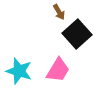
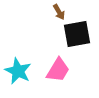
black square: rotated 32 degrees clockwise
cyan star: moved 1 px left; rotated 8 degrees clockwise
